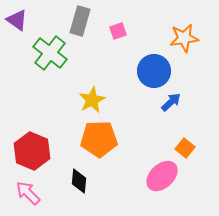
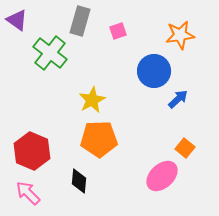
orange star: moved 4 px left, 3 px up
blue arrow: moved 7 px right, 3 px up
